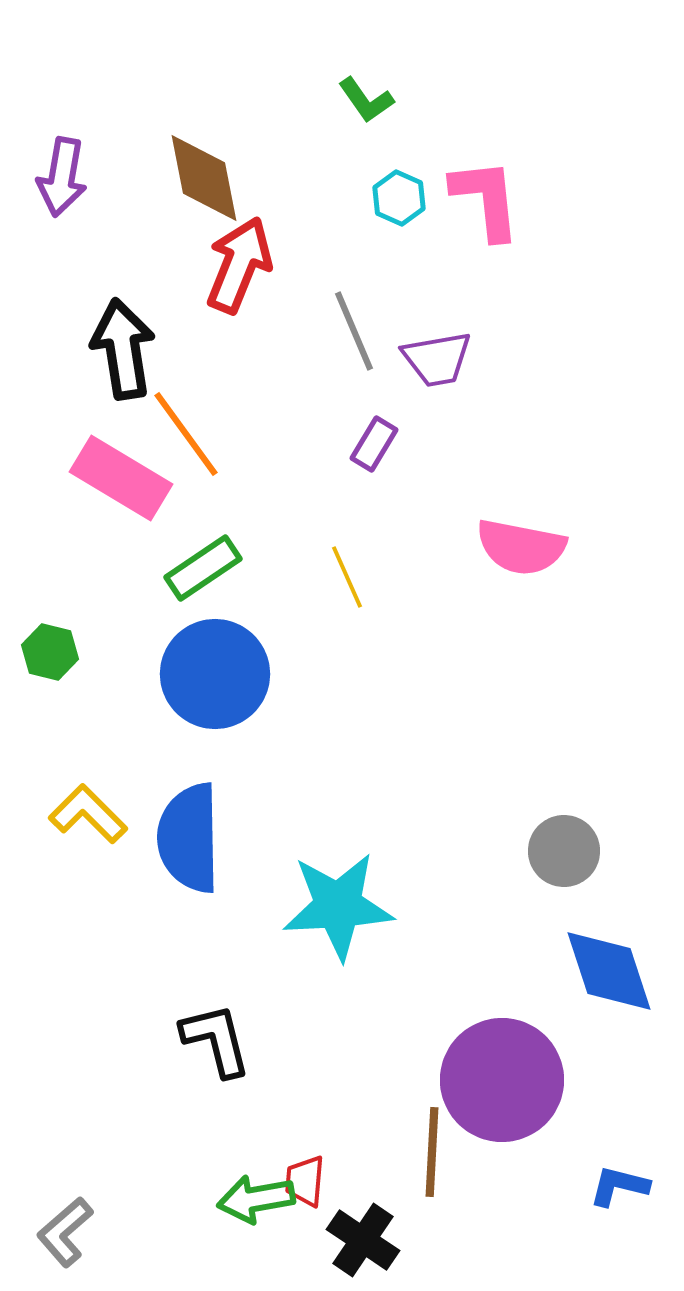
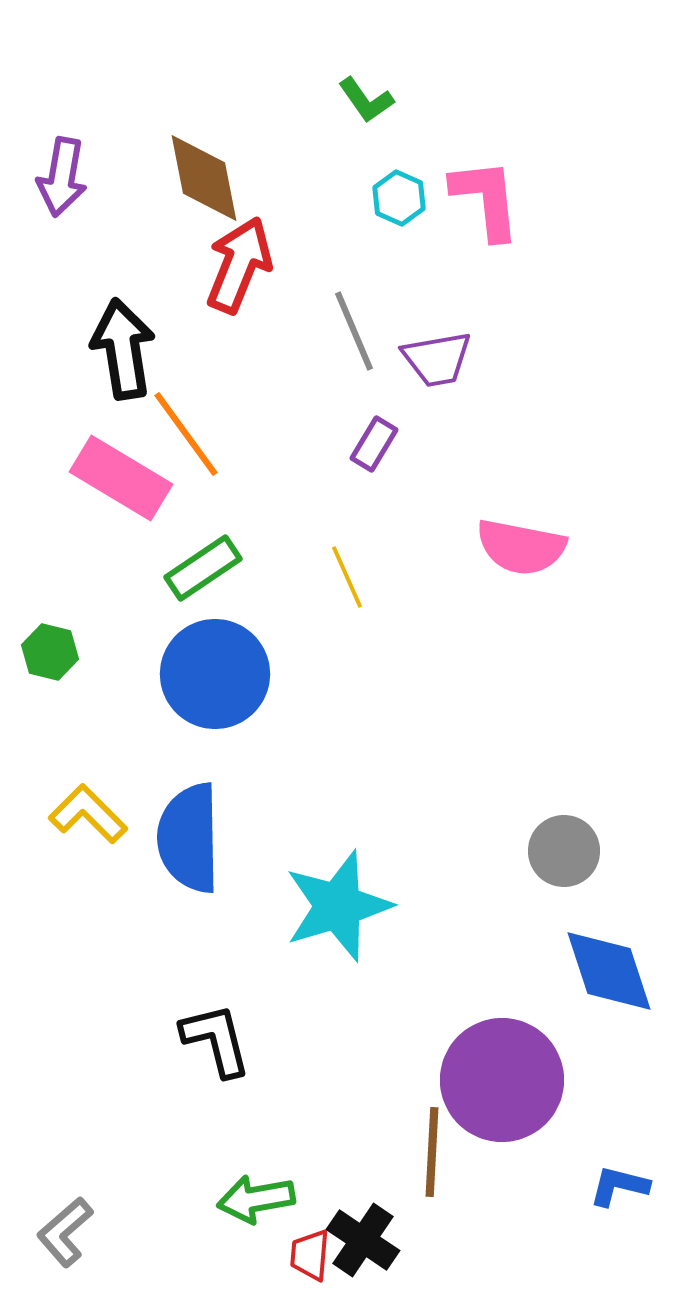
cyan star: rotated 14 degrees counterclockwise
red trapezoid: moved 5 px right, 74 px down
